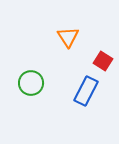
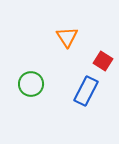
orange triangle: moved 1 px left
green circle: moved 1 px down
